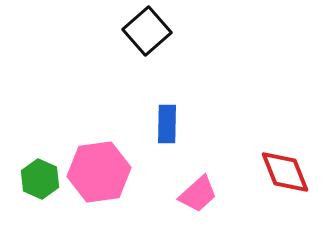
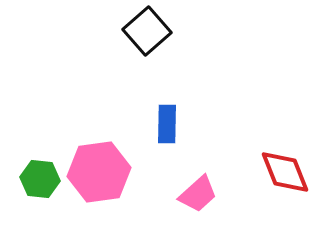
green hexagon: rotated 18 degrees counterclockwise
